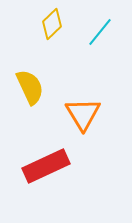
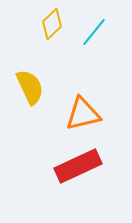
cyan line: moved 6 px left
orange triangle: rotated 48 degrees clockwise
red rectangle: moved 32 px right
